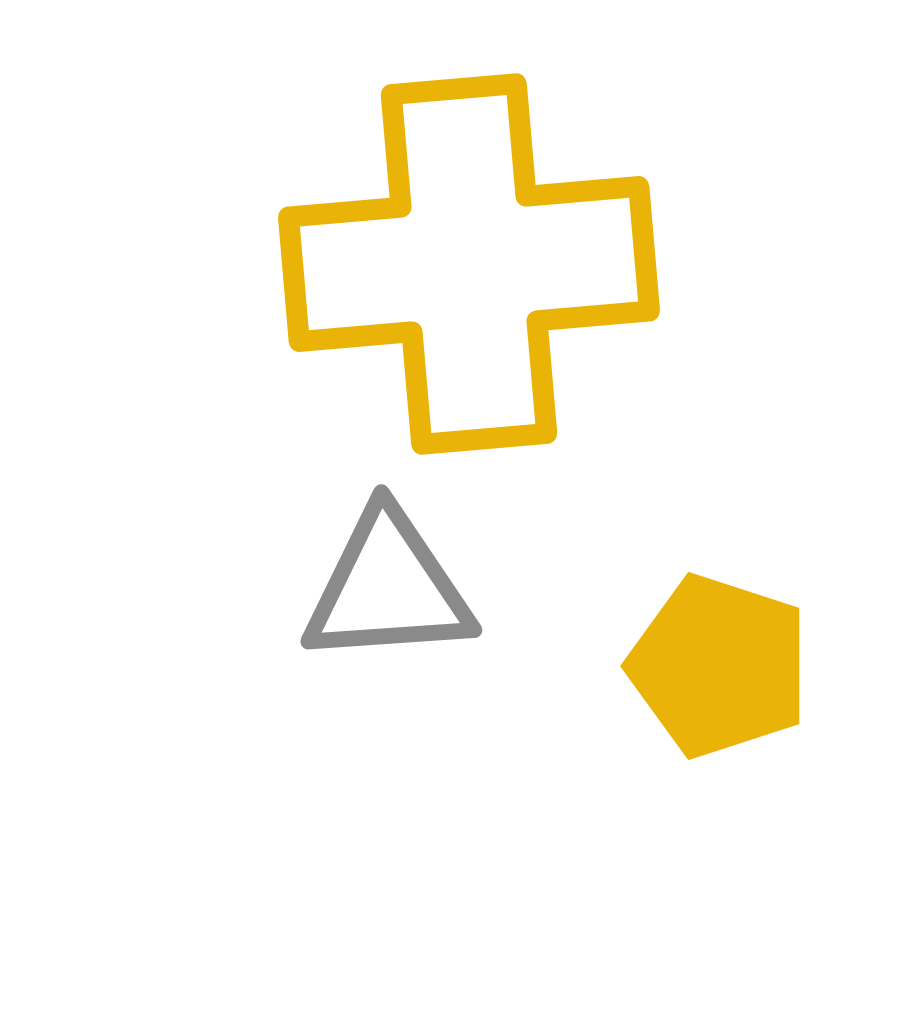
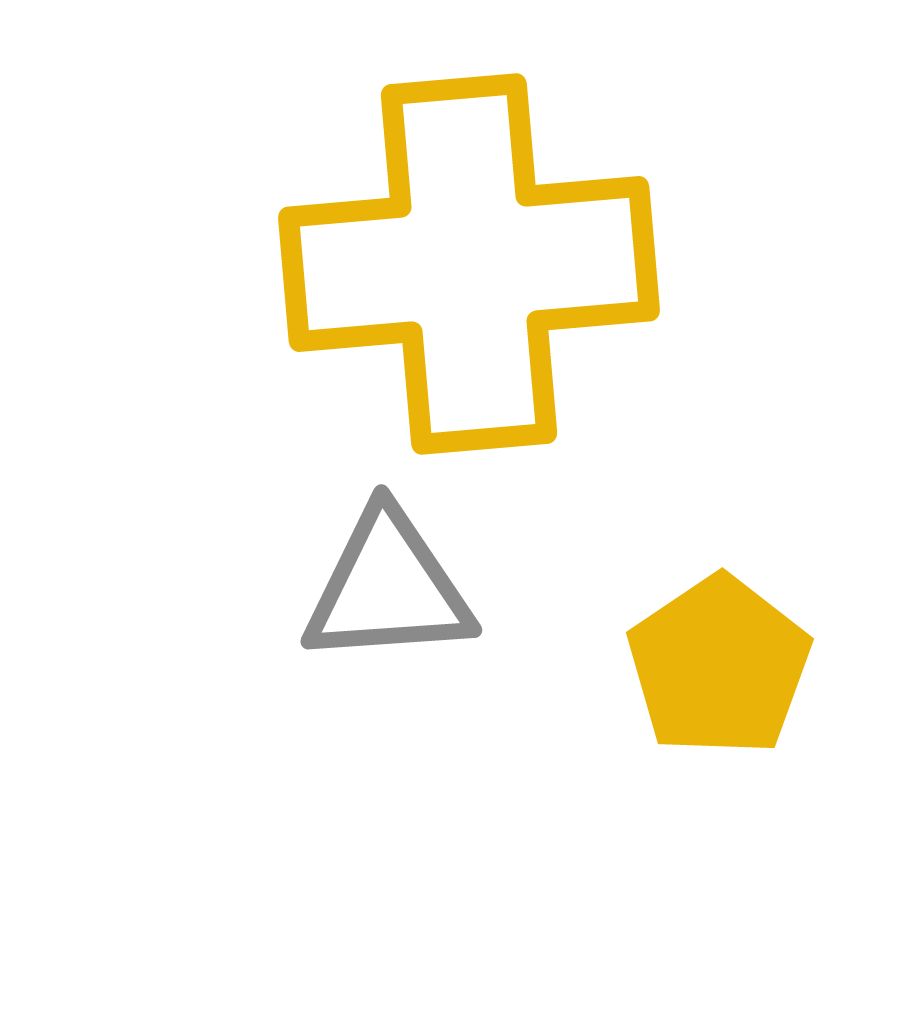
yellow pentagon: rotated 20 degrees clockwise
